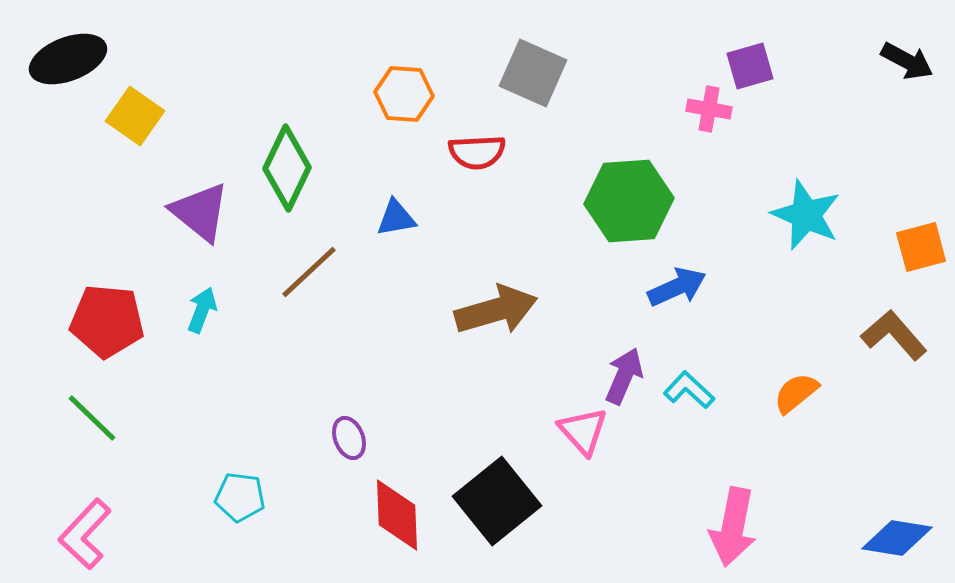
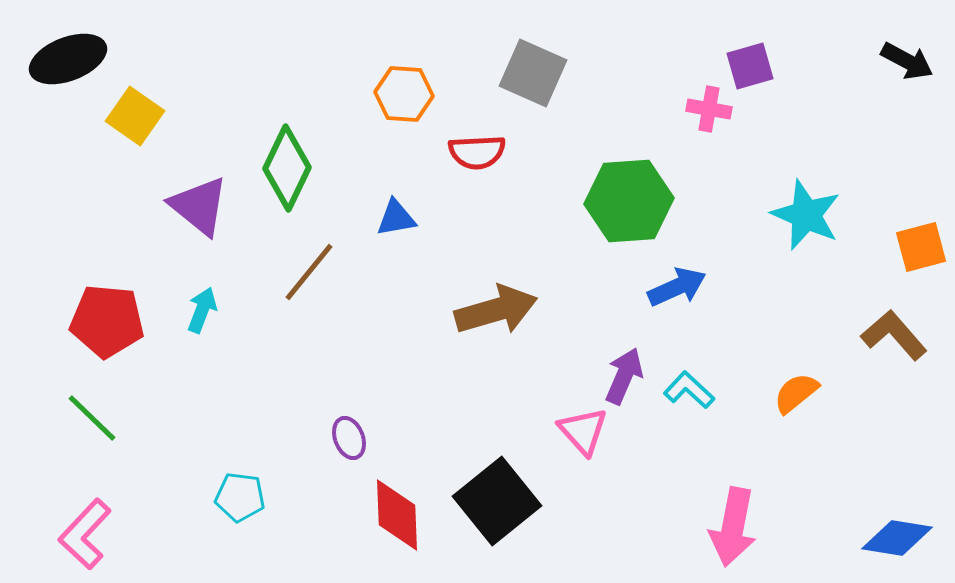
purple triangle: moved 1 px left, 6 px up
brown line: rotated 8 degrees counterclockwise
